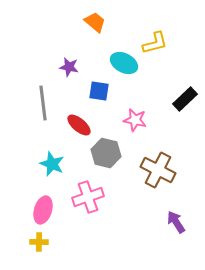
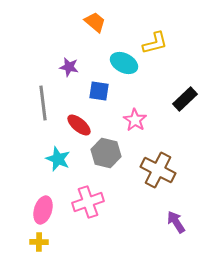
pink star: rotated 20 degrees clockwise
cyan star: moved 6 px right, 5 px up
pink cross: moved 5 px down
